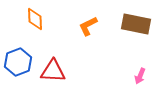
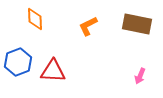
brown rectangle: moved 1 px right
